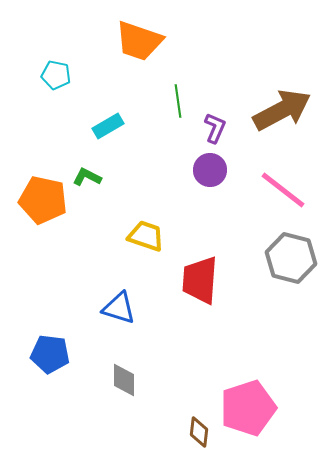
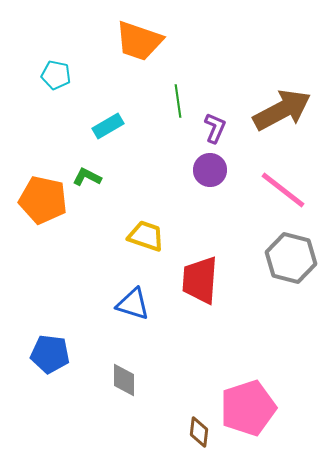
blue triangle: moved 14 px right, 4 px up
